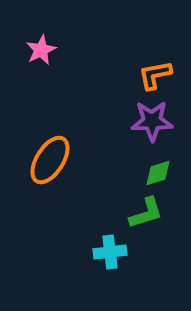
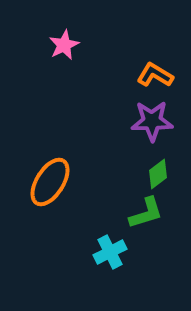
pink star: moved 23 px right, 5 px up
orange L-shape: rotated 42 degrees clockwise
orange ellipse: moved 22 px down
green diamond: moved 1 px down; rotated 20 degrees counterclockwise
cyan cross: rotated 20 degrees counterclockwise
